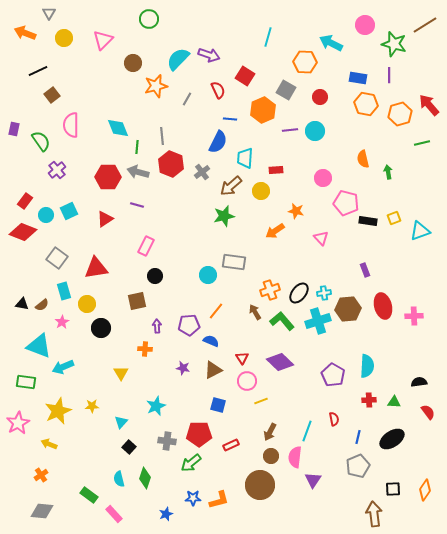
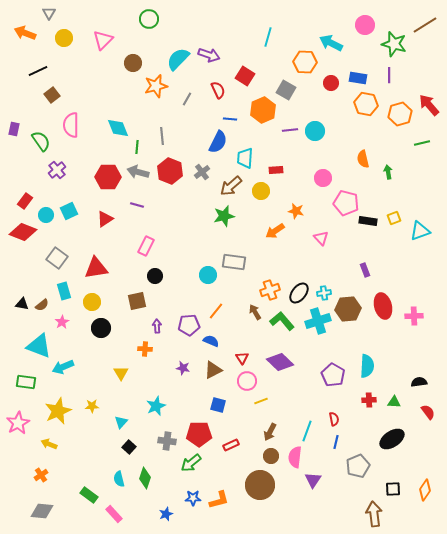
red circle at (320, 97): moved 11 px right, 14 px up
red hexagon at (171, 164): moved 1 px left, 7 px down
yellow circle at (87, 304): moved 5 px right, 2 px up
blue line at (358, 437): moved 22 px left, 5 px down
